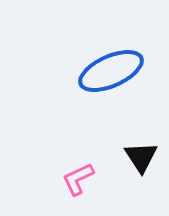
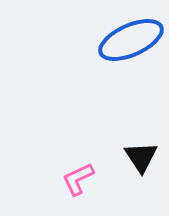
blue ellipse: moved 20 px right, 31 px up
